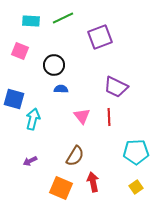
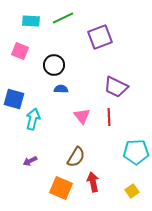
brown semicircle: moved 1 px right, 1 px down
yellow square: moved 4 px left, 4 px down
